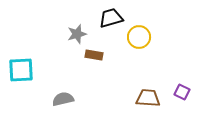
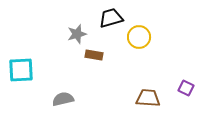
purple square: moved 4 px right, 4 px up
